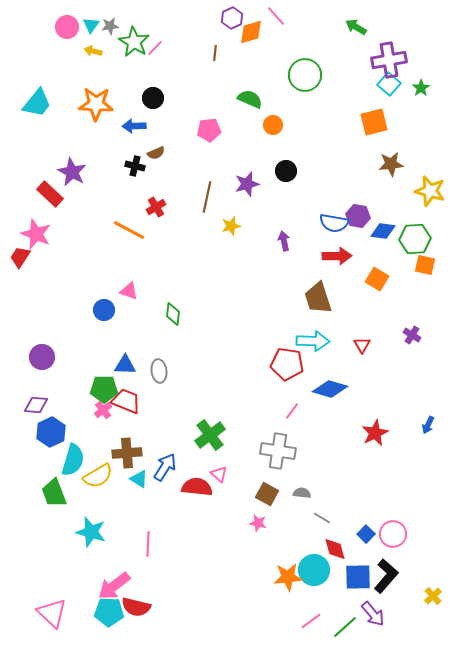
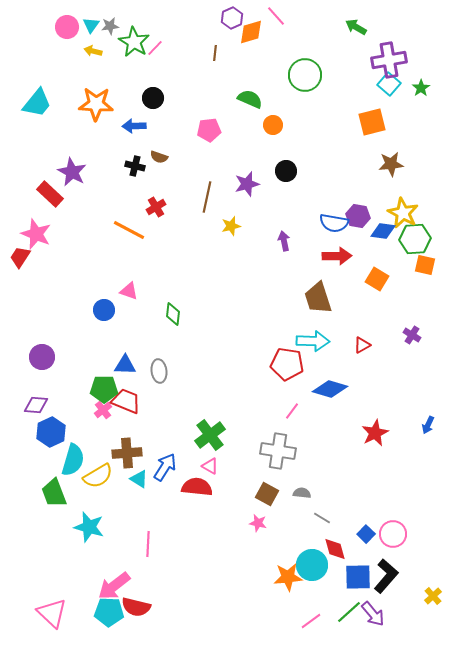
orange square at (374, 122): moved 2 px left
brown semicircle at (156, 153): moved 3 px right, 4 px down; rotated 42 degrees clockwise
yellow star at (430, 191): moved 27 px left, 22 px down; rotated 12 degrees clockwise
red triangle at (362, 345): rotated 30 degrees clockwise
pink triangle at (219, 474): moved 9 px left, 8 px up; rotated 12 degrees counterclockwise
cyan star at (91, 532): moved 2 px left, 5 px up
cyan circle at (314, 570): moved 2 px left, 5 px up
green line at (345, 627): moved 4 px right, 15 px up
